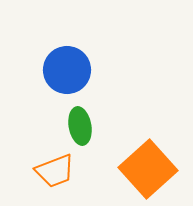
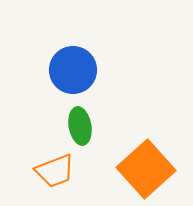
blue circle: moved 6 px right
orange square: moved 2 px left
